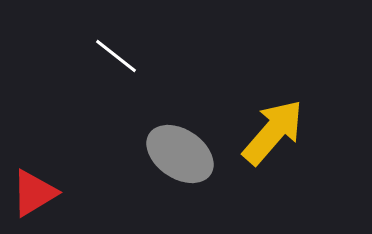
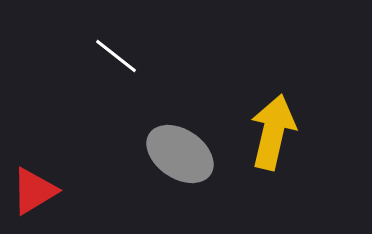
yellow arrow: rotated 28 degrees counterclockwise
red triangle: moved 2 px up
